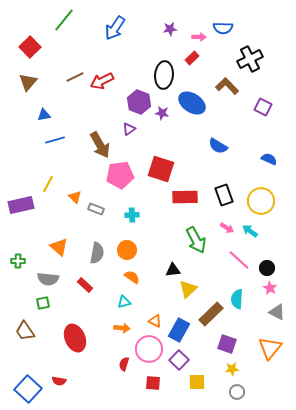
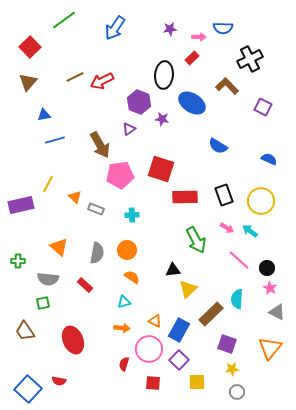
green line at (64, 20): rotated 15 degrees clockwise
purple star at (162, 113): moved 6 px down
red ellipse at (75, 338): moved 2 px left, 2 px down
